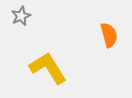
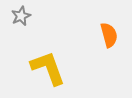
yellow L-shape: rotated 12 degrees clockwise
